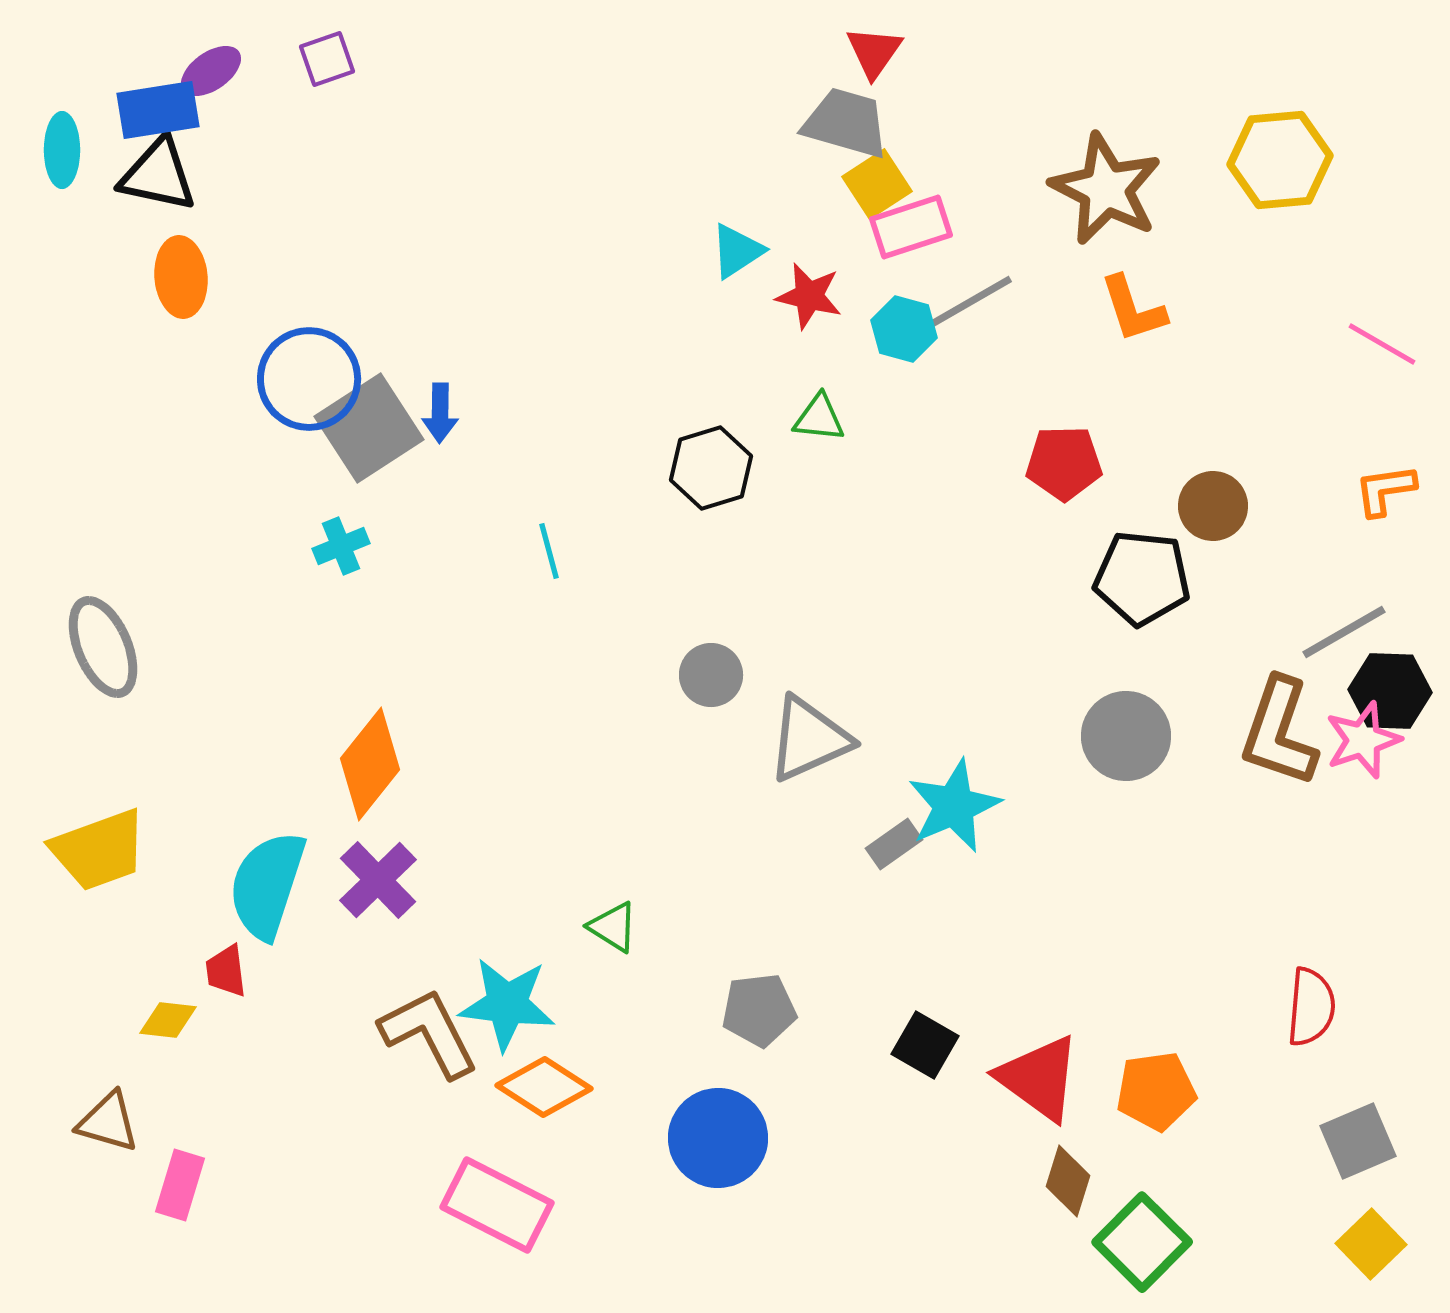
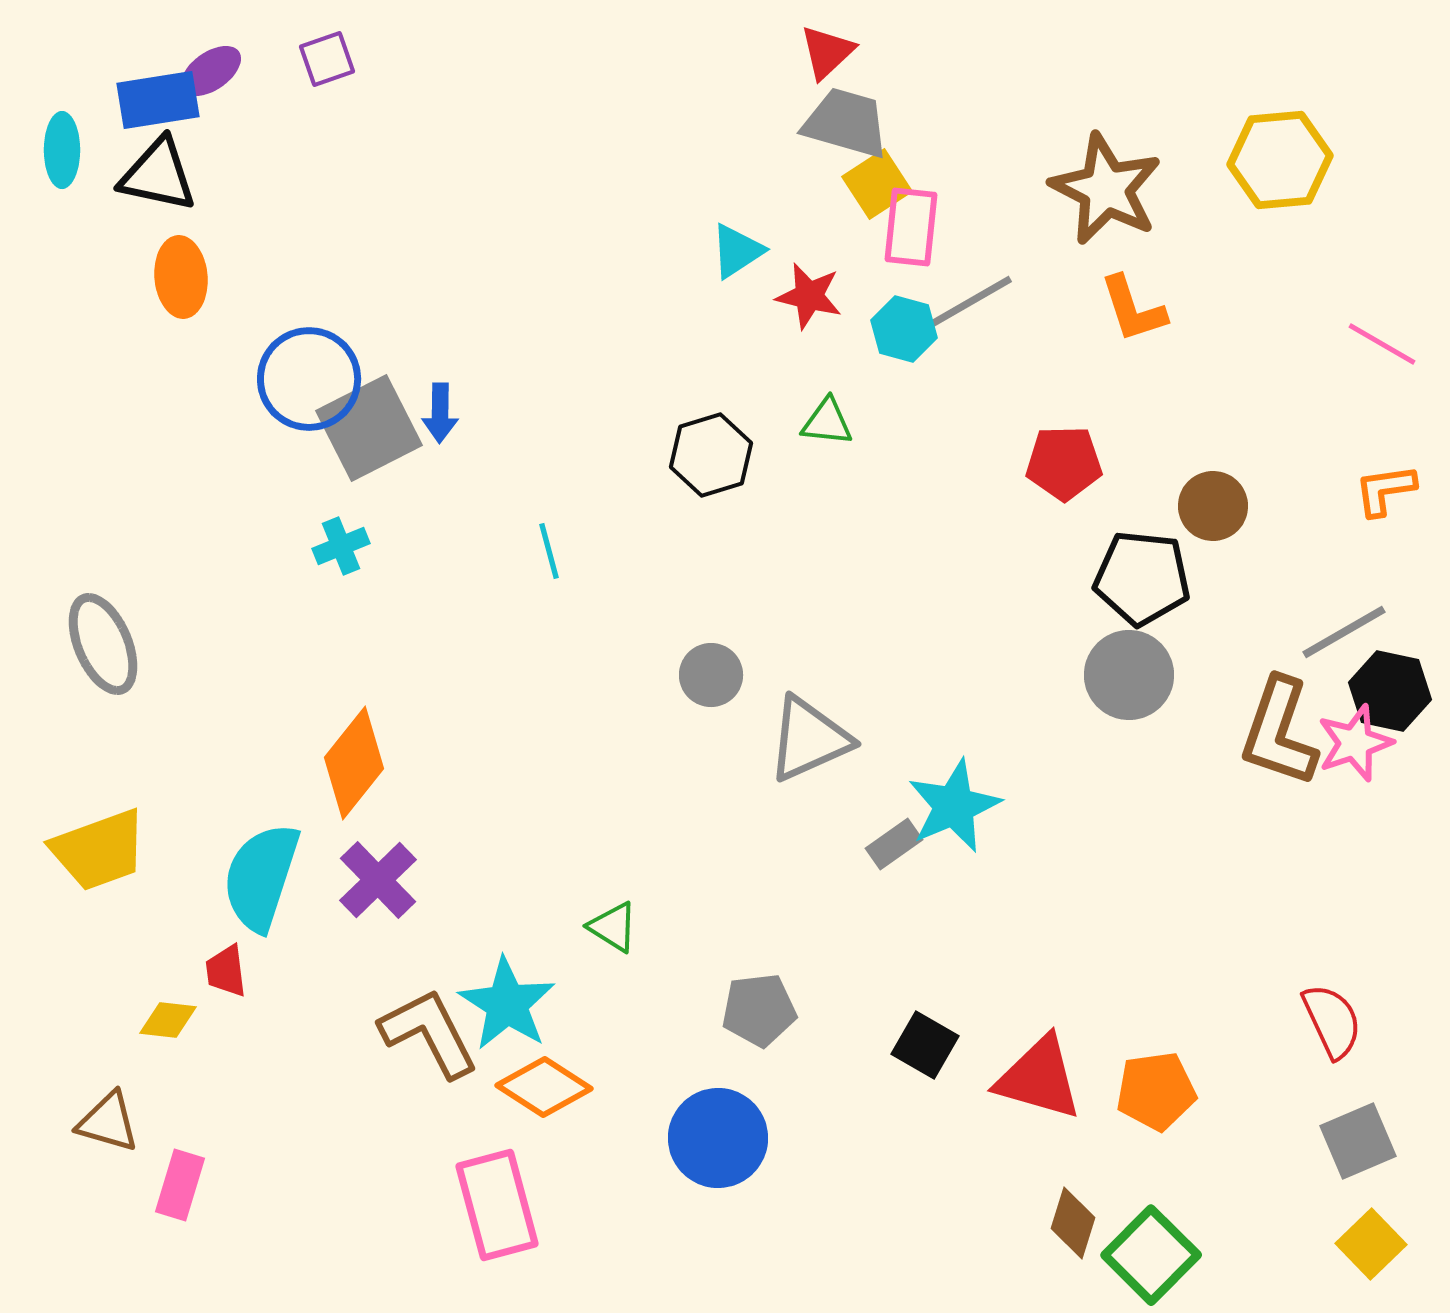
red triangle at (874, 52): moved 47 px left; rotated 12 degrees clockwise
blue rectangle at (158, 110): moved 10 px up
pink rectangle at (911, 227): rotated 66 degrees counterclockwise
green triangle at (819, 418): moved 8 px right, 4 px down
gray square at (369, 428): rotated 6 degrees clockwise
black hexagon at (711, 468): moved 13 px up
gray ellipse at (103, 647): moved 3 px up
black hexagon at (1390, 691): rotated 10 degrees clockwise
gray circle at (1126, 736): moved 3 px right, 61 px up
pink star at (1363, 740): moved 8 px left, 3 px down
orange diamond at (370, 764): moved 16 px left, 1 px up
cyan semicircle at (267, 885): moved 6 px left, 8 px up
cyan star at (507, 1004): rotated 26 degrees clockwise
red semicircle at (1311, 1007): moved 21 px right, 14 px down; rotated 30 degrees counterclockwise
red triangle at (1039, 1078): rotated 20 degrees counterclockwise
brown diamond at (1068, 1181): moved 5 px right, 42 px down
pink rectangle at (497, 1205): rotated 48 degrees clockwise
green square at (1142, 1242): moved 9 px right, 13 px down
